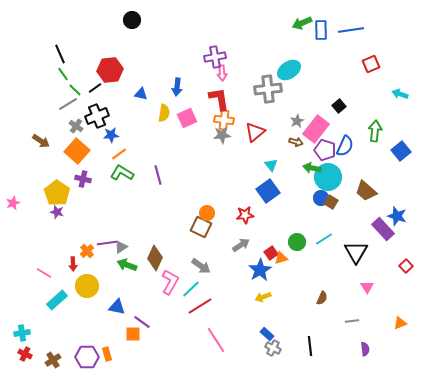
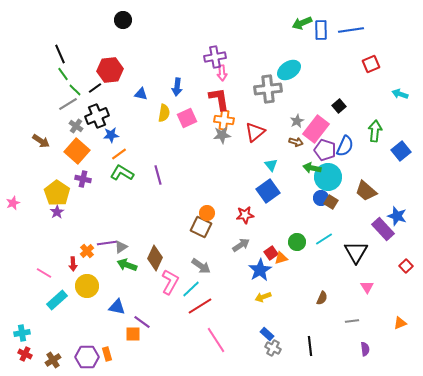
black circle at (132, 20): moved 9 px left
purple star at (57, 212): rotated 24 degrees clockwise
